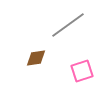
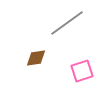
gray line: moved 1 px left, 2 px up
